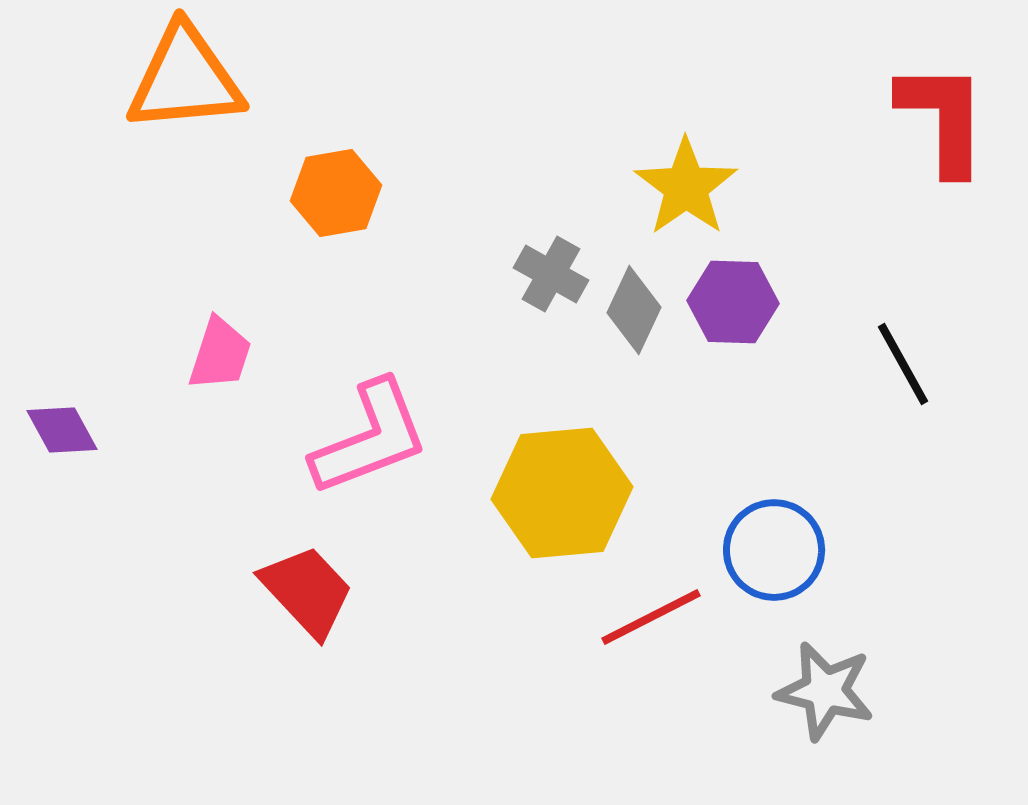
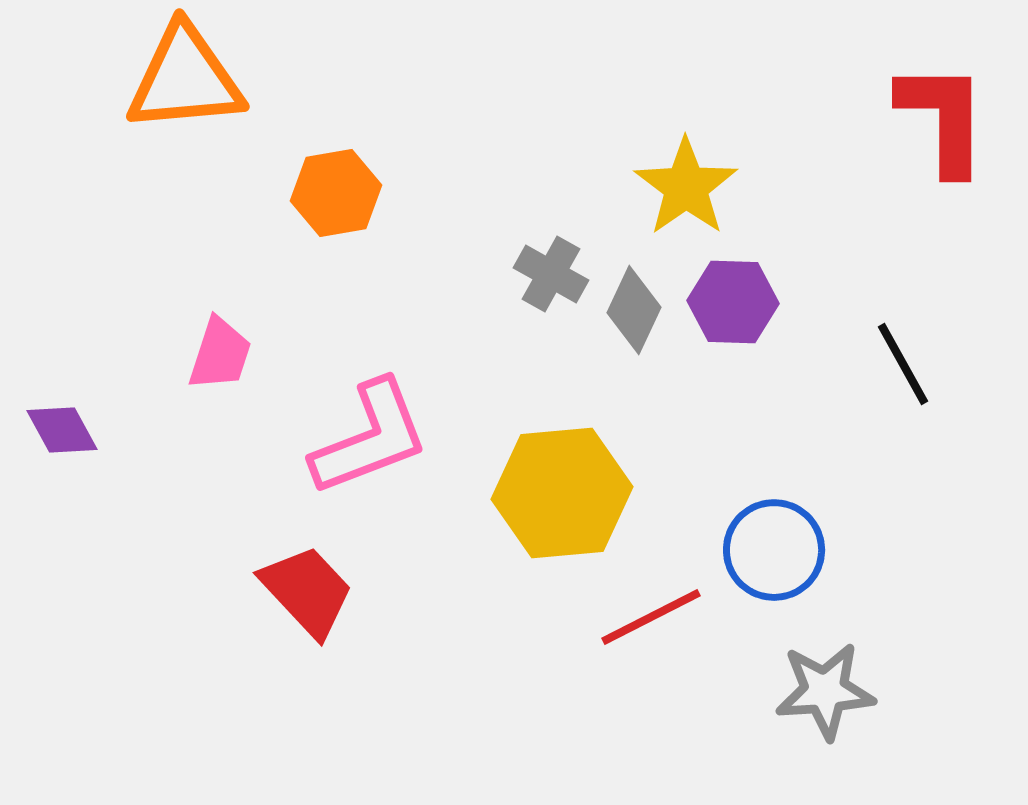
gray star: rotated 18 degrees counterclockwise
